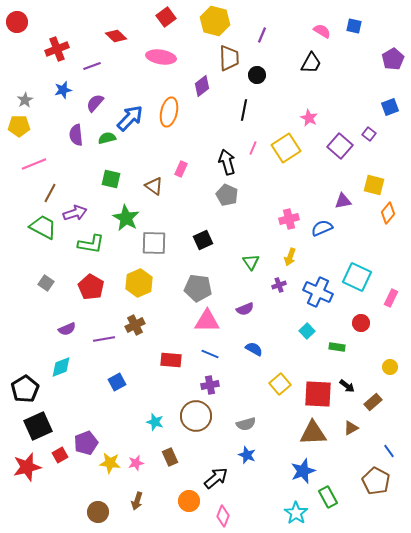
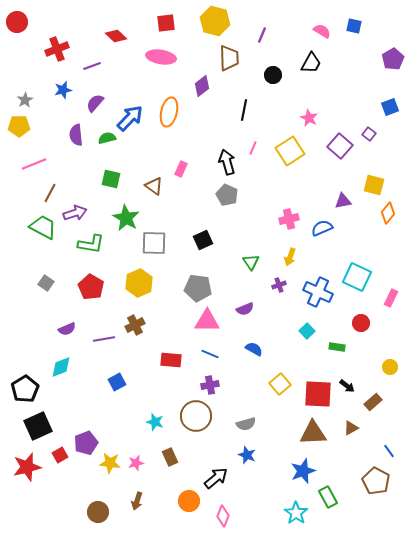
red square at (166, 17): moved 6 px down; rotated 30 degrees clockwise
black circle at (257, 75): moved 16 px right
yellow square at (286, 148): moved 4 px right, 3 px down
